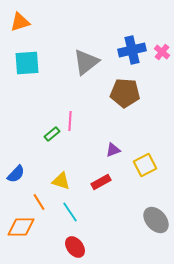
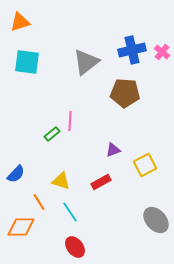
cyan square: moved 1 px up; rotated 12 degrees clockwise
